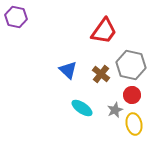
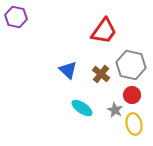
gray star: rotated 21 degrees counterclockwise
